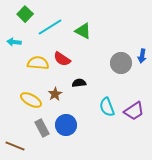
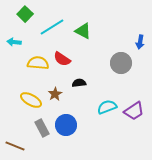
cyan line: moved 2 px right
blue arrow: moved 2 px left, 14 px up
cyan semicircle: rotated 90 degrees clockwise
